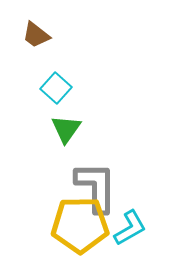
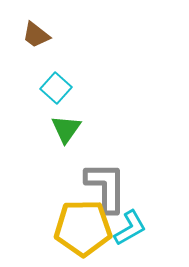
gray L-shape: moved 10 px right
yellow pentagon: moved 3 px right, 3 px down
